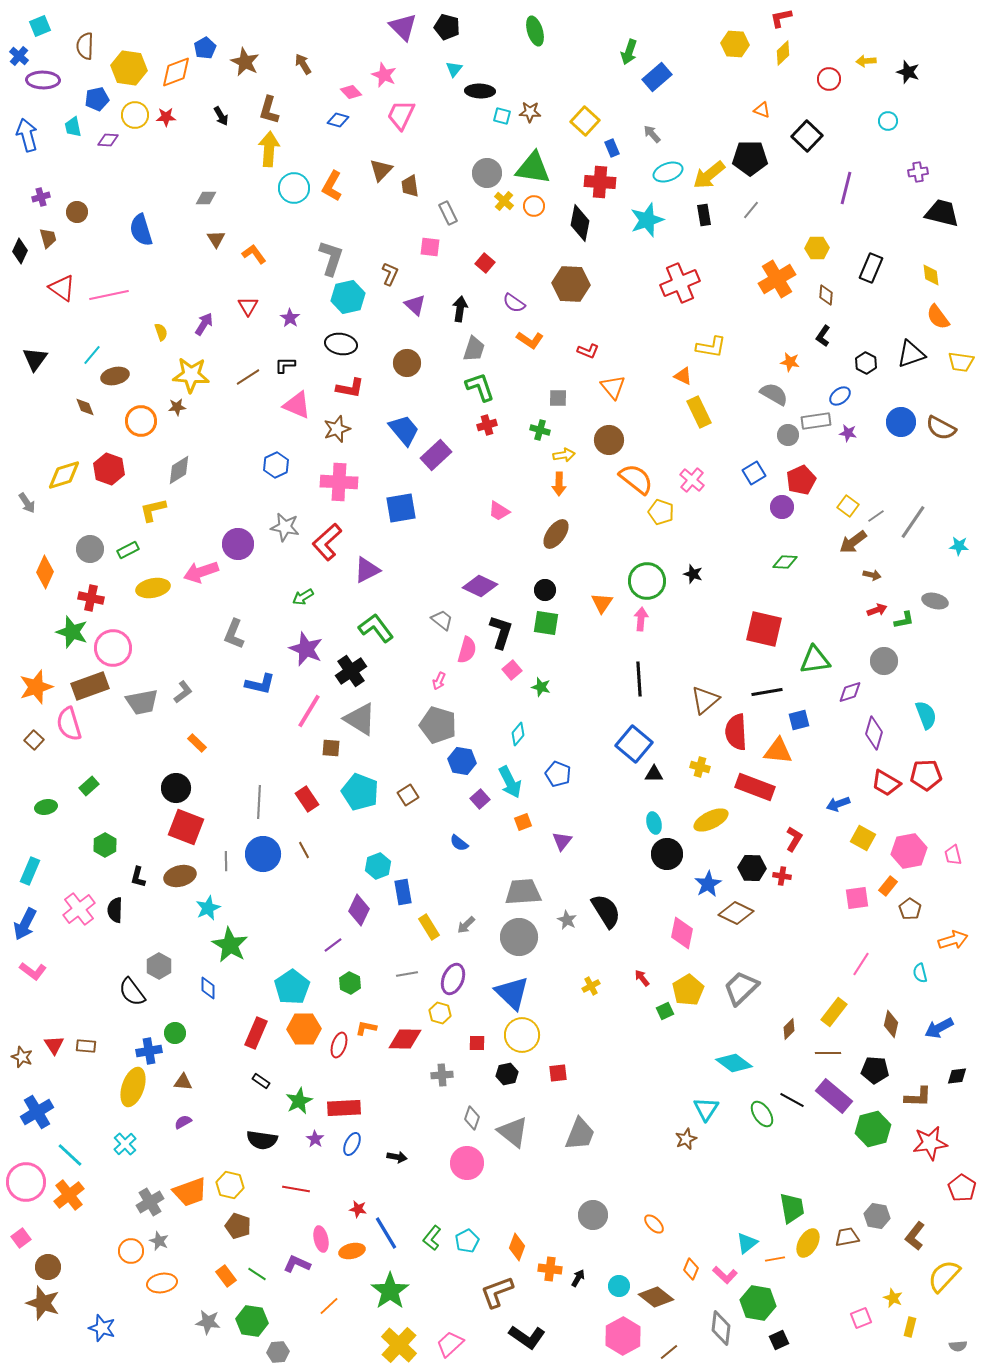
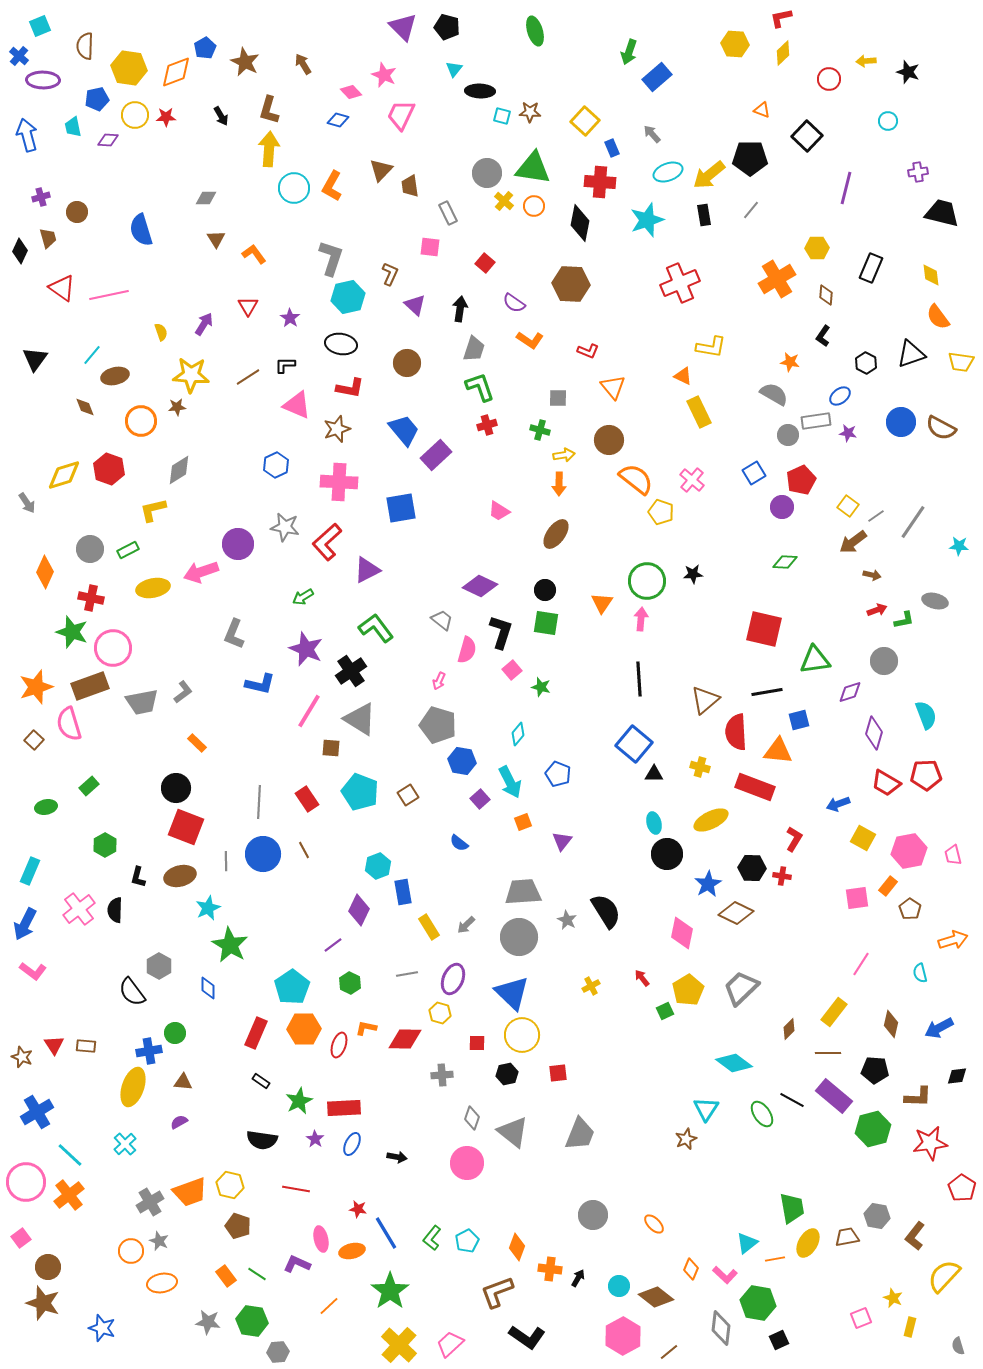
black star at (693, 574): rotated 24 degrees counterclockwise
purple semicircle at (183, 1122): moved 4 px left
gray semicircle at (958, 1346): rotated 78 degrees clockwise
